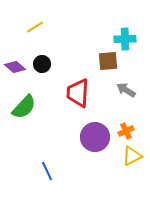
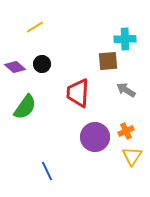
green semicircle: moved 1 px right; rotated 8 degrees counterclockwise
yellow triangle: rotated 30 degrees counterclockwise
